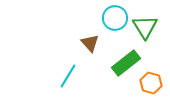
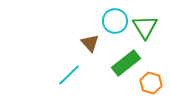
cyan circle: moved 3 px down
cyan line: moved 1 px right, 1 px up; rotated 15 degrees clockwise
